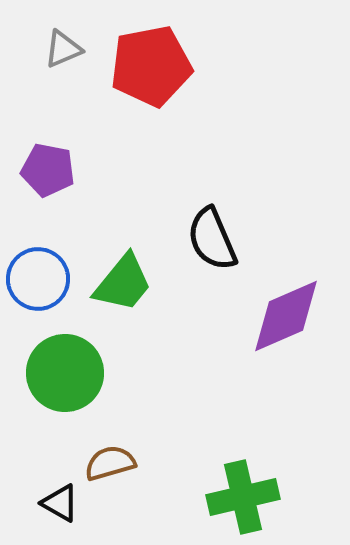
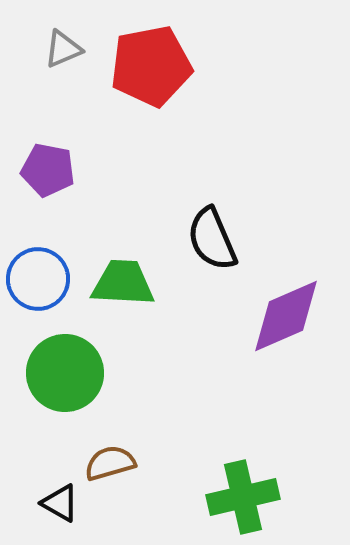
green trapezoid: rotated 126 degrees counterclockwise
